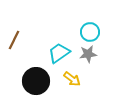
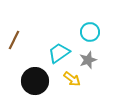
gray star: moved 6 px down; rotated 12 degrees counterclockwise
black circle: moved 1 px left
